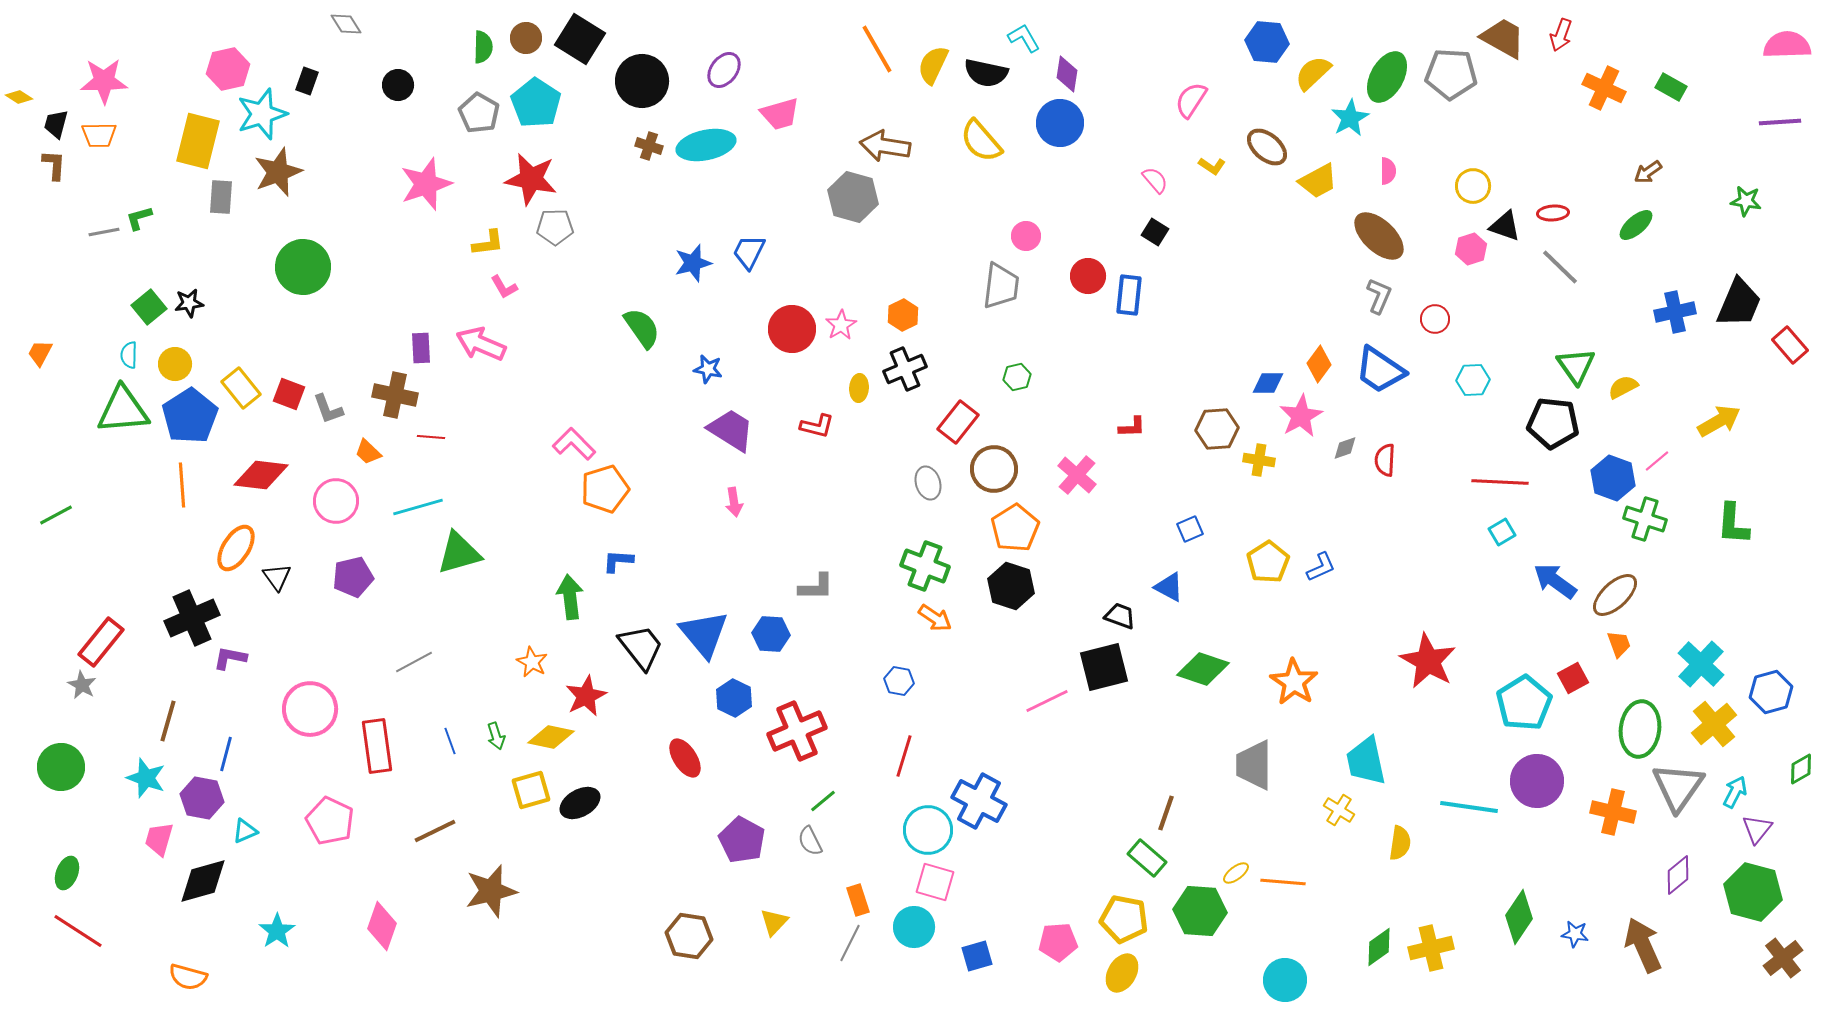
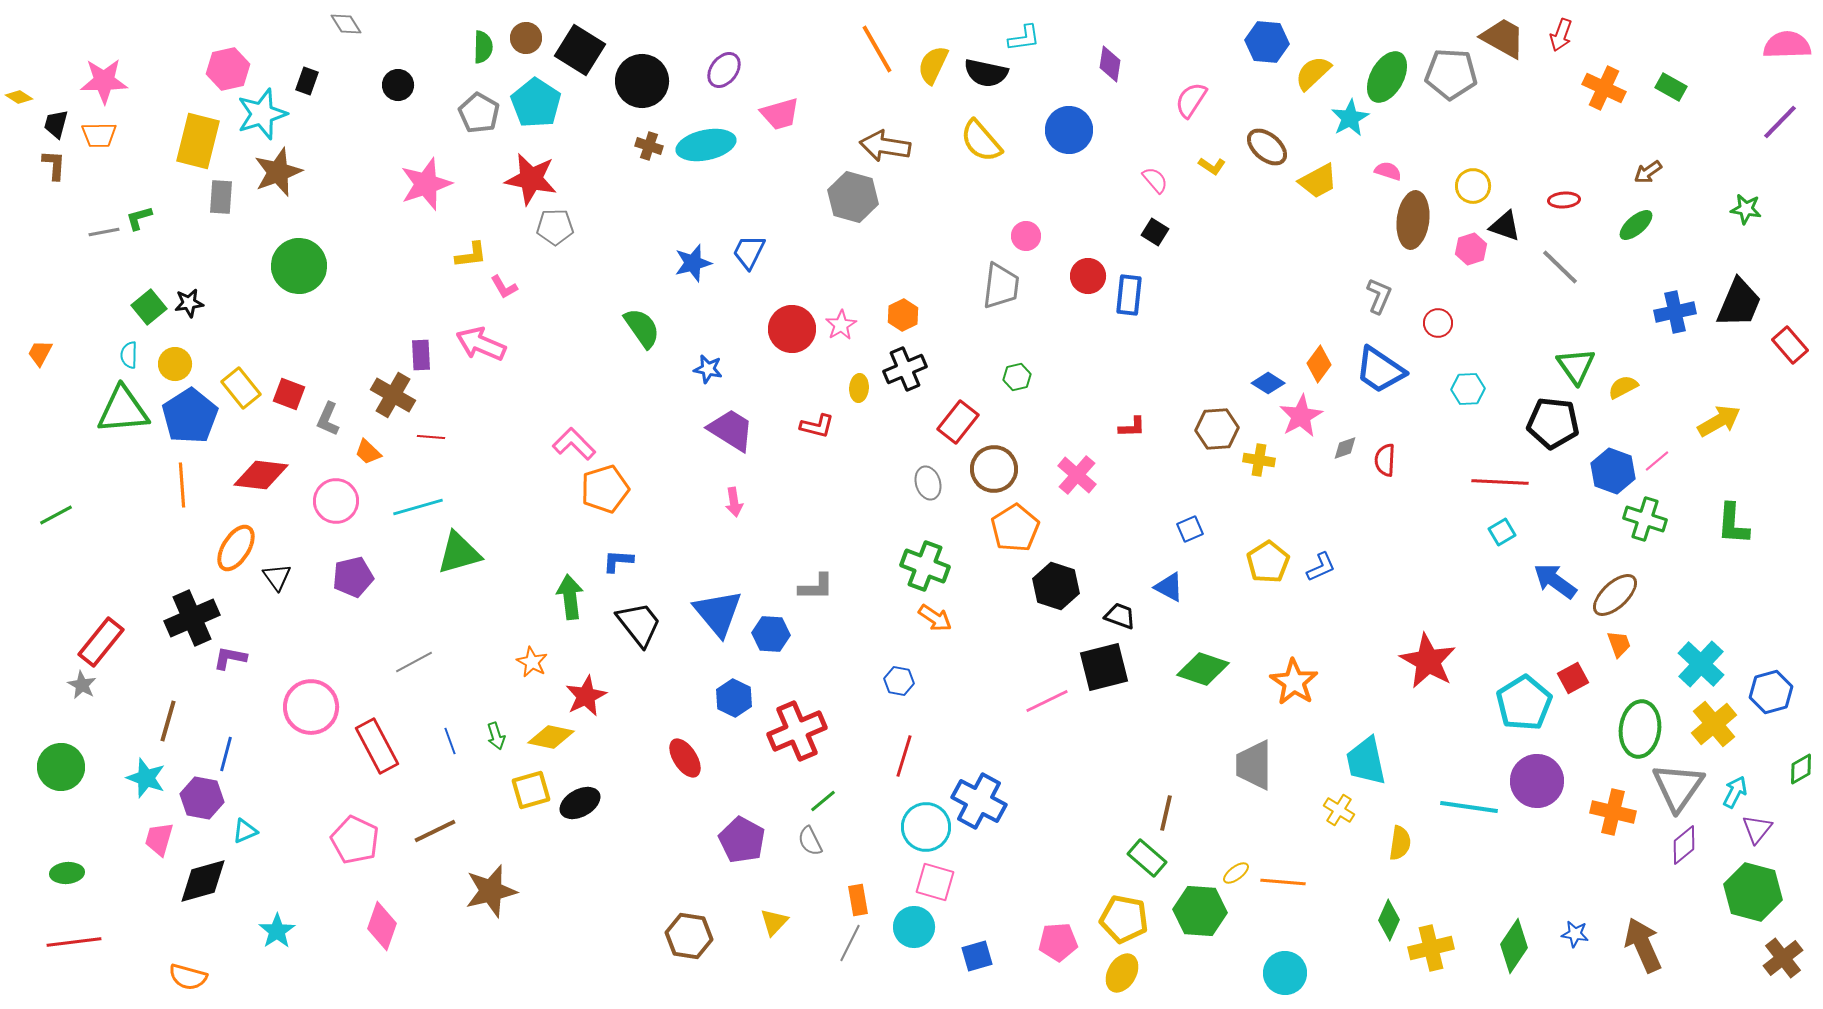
cyan L-shape at (1024, 38): rotated 112 degrees clockwise
black square at (580, 39): moved 11 px down
purple diamond at (1067, 74): moved 43 px right, 10 px up
purple line at (1780, 122): rotated 42 degrees counterclockwise
blue circle at (1060, 123): moved 9 px right, 7 px down
pink semicircle at (1388, 171): rotated 72 degrees counterclockwise
green star at (1746, 201): moved 8 px down
red ellipse at (1553, 213): moved 11 px right, 13 px up
brown ellipse at (1379, 236): moved 34 px right, 16 px up; rotated 54 degrees clockwise
yellow L-shape at (488, 243): moved 17 px left, 12 px down
green circle at (303, 267): moved 4 px left, 1 px up
red circle at (1435, 319): moved 3 px right, 4 px down
purple rectangle at (421, 348): moved 7 px down
cyan hexagon at (1473, 380): moved 5 px left, 9 px down
blue diamond at (1268, 383): rotated 32 degrees clockwise
brown cross at (395, 395): moved 2 px left; rotated 18 degrees clockwise
gray L-shape at (328, 409): moved 10 px down; rotated 44 degrees clockwise
blue hexagon at (1613, 478): moved 7 px up
black hexagon at (1011, 586): moved 45 px right
blue triangle at (704, 634): moved 14 px right, 21 px up
black trapezoid at (641, 647): moved 2 px left, 23 px up
pink circle at (310, 709): moved 1 px right, 2 px up
red rectangle at (377, 746): rotated 20 degrees counterclockwise
brown line at (1166, 813): rotated 6 degrees counterclockwise
pink pentagon at (330, 821): moved 25 px right, 19 px down
cyan circle at (928, 830): moved 2 px left, 3 px up
green ellipse at (67, 873): rotated 64 degrees clockwise
purple diamond at (1678, 875): moved 6 px right, 30 px up
orange rectangle at (858, 900): rotated 8 degrees clockwise
green diamond at (1519, 917): moved 5 px left, 29 px down
red line at (78, 931): moved 4 px left, 11 px down; rotated 40 degrees counterclockwise
green diamond at (1379, 947): moved 10 px right, 27 px up; rotated 30 degrees counterclockwise
cyan circle at (1285, 980): moved 7 px up
